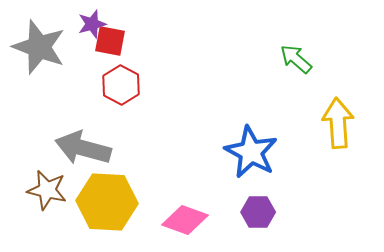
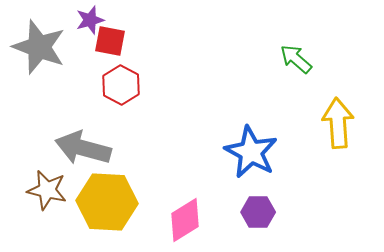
purple star: moved 2 px left, 4 px up
pink diamond: rotated 51 degrees counterclockwise
